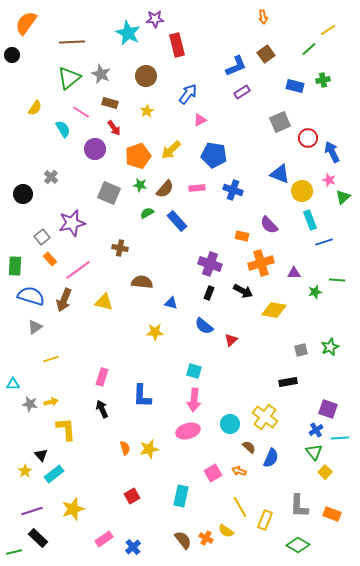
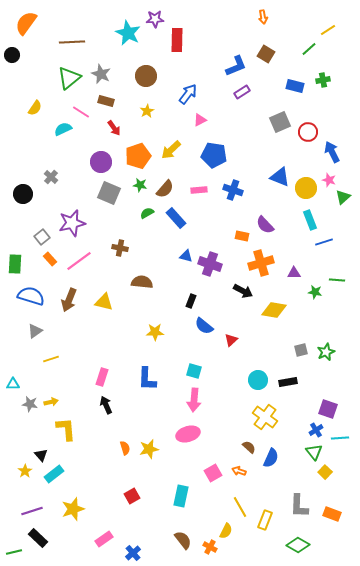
red rectangle at (177, 45): moved 5 px up; rotated 15 degrees clockwise
brown square at (266, 54): rotated 24 degrees counterclockwise
brown rectangle at (110, 103): moved 4 px left, 2 px up
cyan semicircle at (63, 129): rotated 84 degrees counterclockwise
red circle at (308, 138): moved 6 px up
purple circle at (95, 149): moved 6 px right, 13 px down
blue triangle at (280, 174): moved 3 px down
pink rectangle at (197, 188): moved 2 px right, 2 px down
yellow circle at (302, 191): moved 4 px right, 3 px up
blue rectangle at (177, 221): moved 1 px left, 3 px up
purple semicircle at (269, 225): moved 4 px left
green rectangle at (15, 266): moved 2 px up
pink line at (78, 270): moved 1 px right, 9 px up
green star at (315, 292): rotated 24 degrees clockwise
black rectangle at (209, 293): moved 18 px left, 8 px down
brown arrow at (64, 300): moved 5 px right
blue triangle at (171, 303): moved 15 px right, 47 px up
gray triangle at (35, 327): moved 4 px down
green star at (330, 347): moved 4 px left, 5 px down
blue L-shape at (142, 396): moved 5 px right, 17 px up
black arrow at (102, 409): moved 4 px right, 4 px up
cyan circle at (230, 424): moved 28 px right, 44 px up
pink ellipse at (188, 431): moved 3 px down
yellow semicircle at (226, 531): rotated 98 degrees counterclockwise
orange cross at (206, 538): moved 4 px right, 9 px down
blue cross at (133, 547): moved 6 px down
